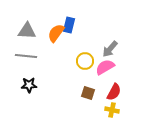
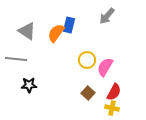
gray triangle: rotated 30 degrees clockwise
gray arrow: moved 3 px left, 33 px up
gray line: moved 10 px left, 3 px down
yellow circle: moved 2 px right, 1 px up
pink semicircle: rotated 30 degrees counterclockwise
brown square: rotated 24 degrees clockwise
yellow cross: moved 2 px up
